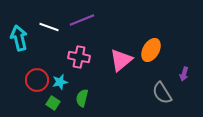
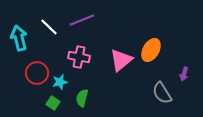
white line: rotated 24 degrees clockwise
red circle: moved 7 px up
